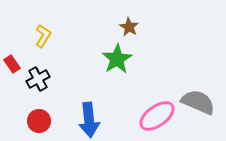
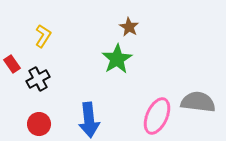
gray semicircle: rotated 16 degrees counterclockwise
pink ellipse: rotated 30 degrees counterclockwise
red circle: moved 3 px down
